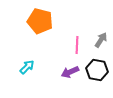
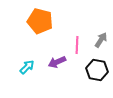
purple arrow: moved 13 px left, 10 px up
